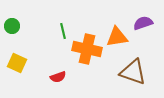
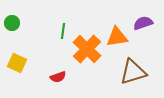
green circle: moved 3 px up
green line: rotated 21 degrees clockwise
orange cross: rotated 32 degrees clockwise
brown triangle: rotated 36 degrees counterclockwise
